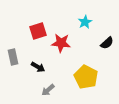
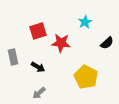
gray arrow: moved 9 px left, 3 px down
